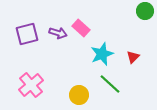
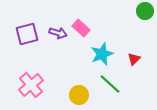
red triangle: moved 1 px right, 2 px down
